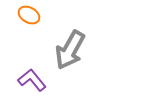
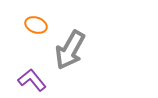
orange ellipse: moved 7 px right, 10 px down; rotated 10 degrees counterclockwise
